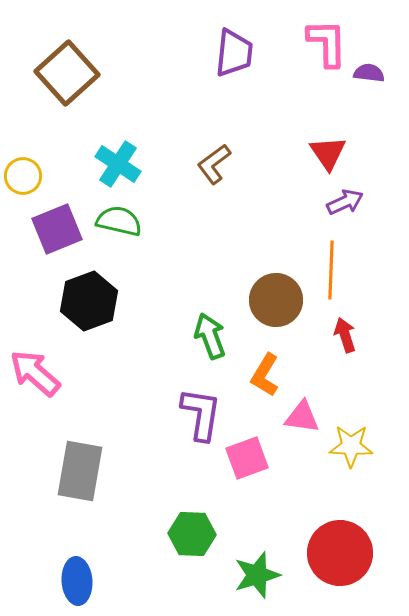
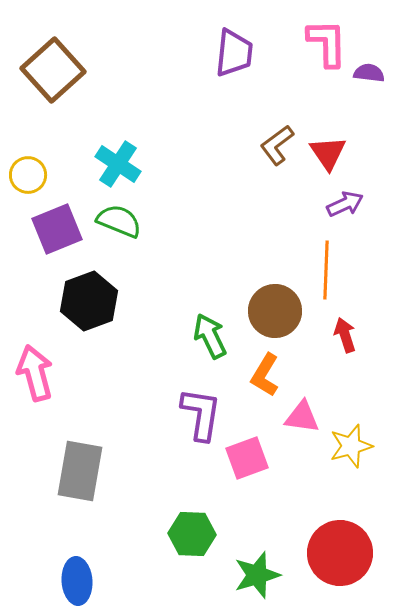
brown square: moved 14 px left, 3 px up
brown L-shape: moved 63 px right, 19 px up
yellow circle: moved 5 px right, 1 px up
purple arrow: moved 2 px down
green semicircle: rotated 9 degrees clockwise
orange line: moved 5 px left
brown circle: moved 1 px left, 11 px down
green arrow: rotated 6 degrees counterclockwise
pink arrow: rotated 34 degrees clockwise
yellow star: rotated 18 degrees counterclockwise
